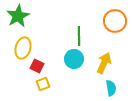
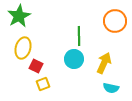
green star: moved 1 px right
red square: moved 1 px left
cyan semicircle: rotated 112 degrees clockwise
